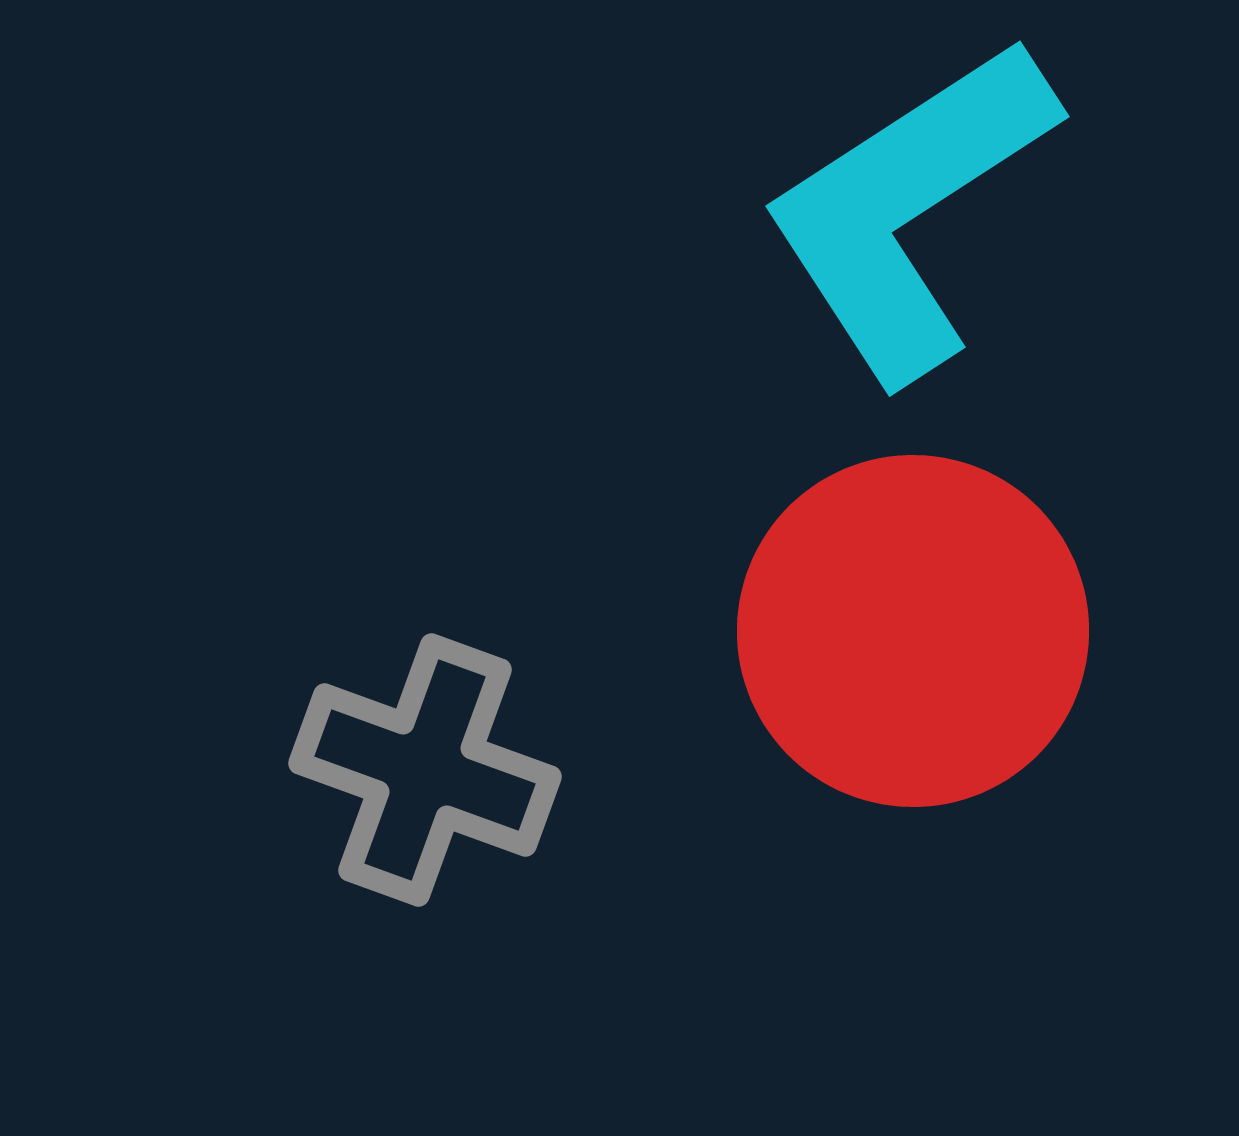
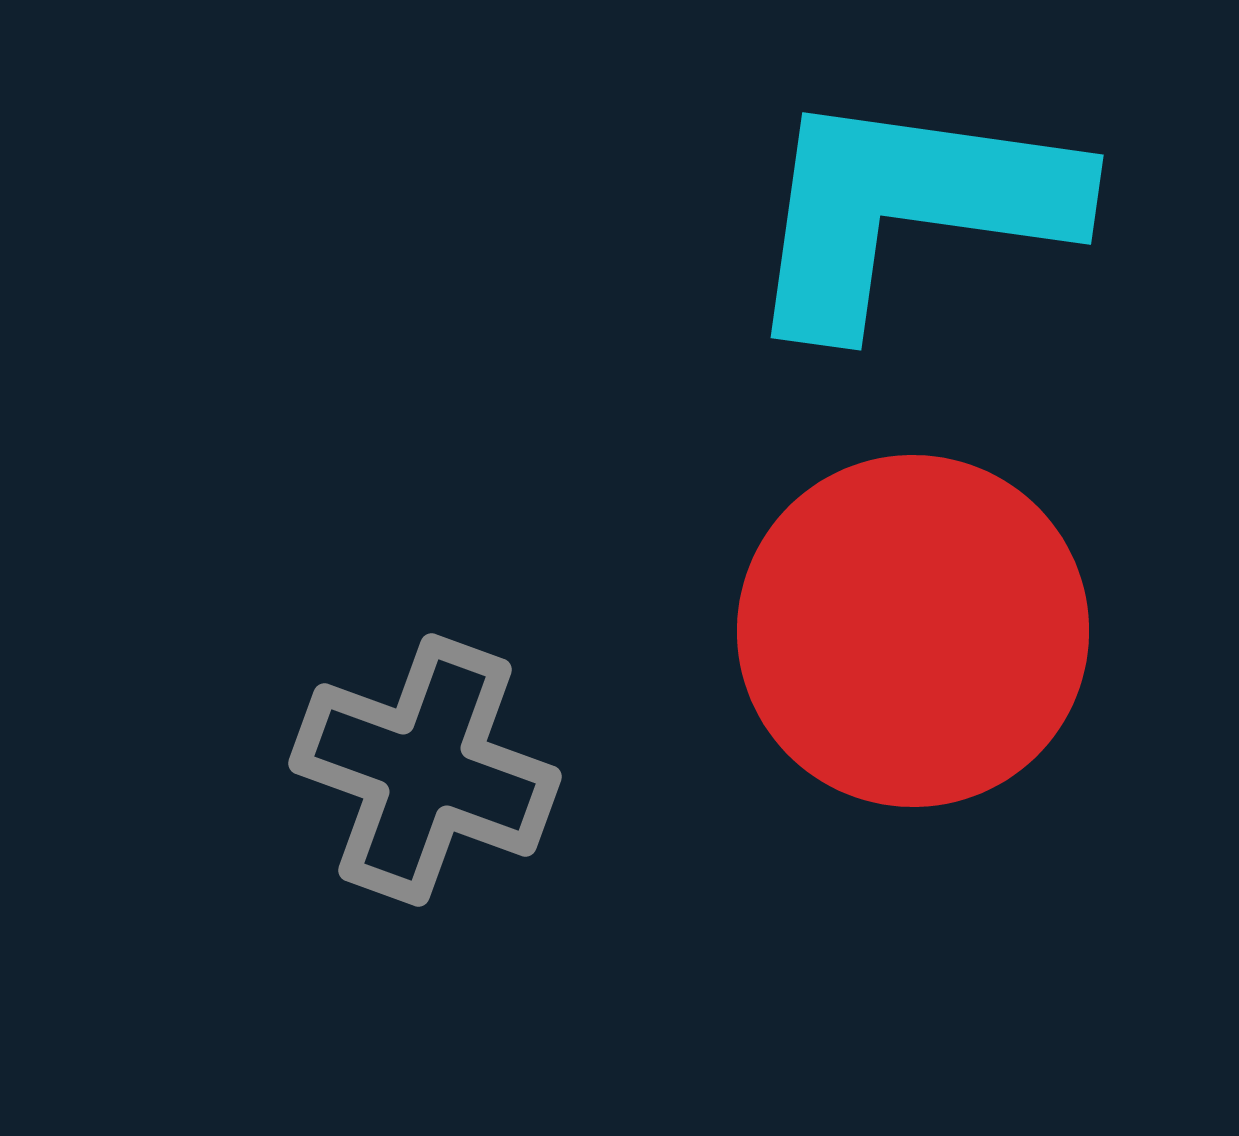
cyan L-shape: rotated 41 degrees clockwise
